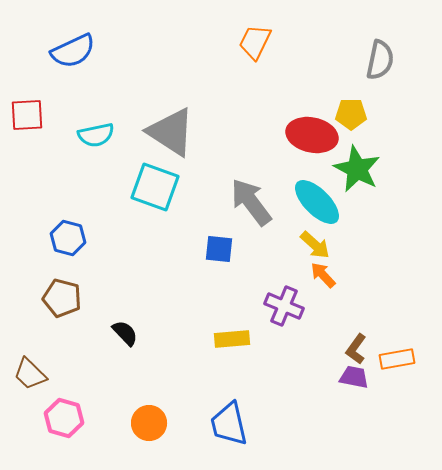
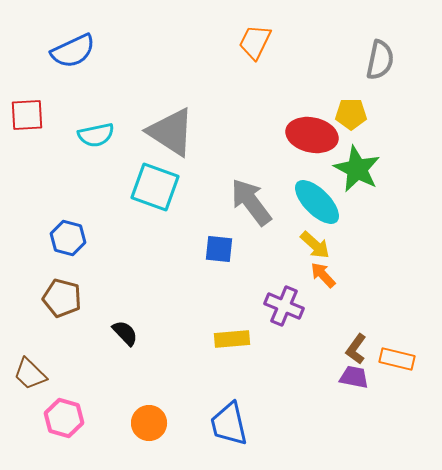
orange rectangle: rotated 24 degrees clockwise
